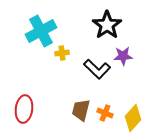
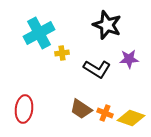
black star: rotated 16 degrees counterclockwise
cyan cross: moved 2 px left, 2 px down
purple star: moved 6 px right, 3 px down
black L-shape: rotated 12 degrees counterclockwise
brown trapezoid: moved 1 px up; rotated 70 degrees counterclockwise
yellow diamond: moved 2 px left; rotated 68 degrees clockwise
